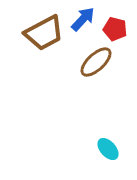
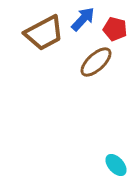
cyan ellipse: moved 8 px right, 16 px down
